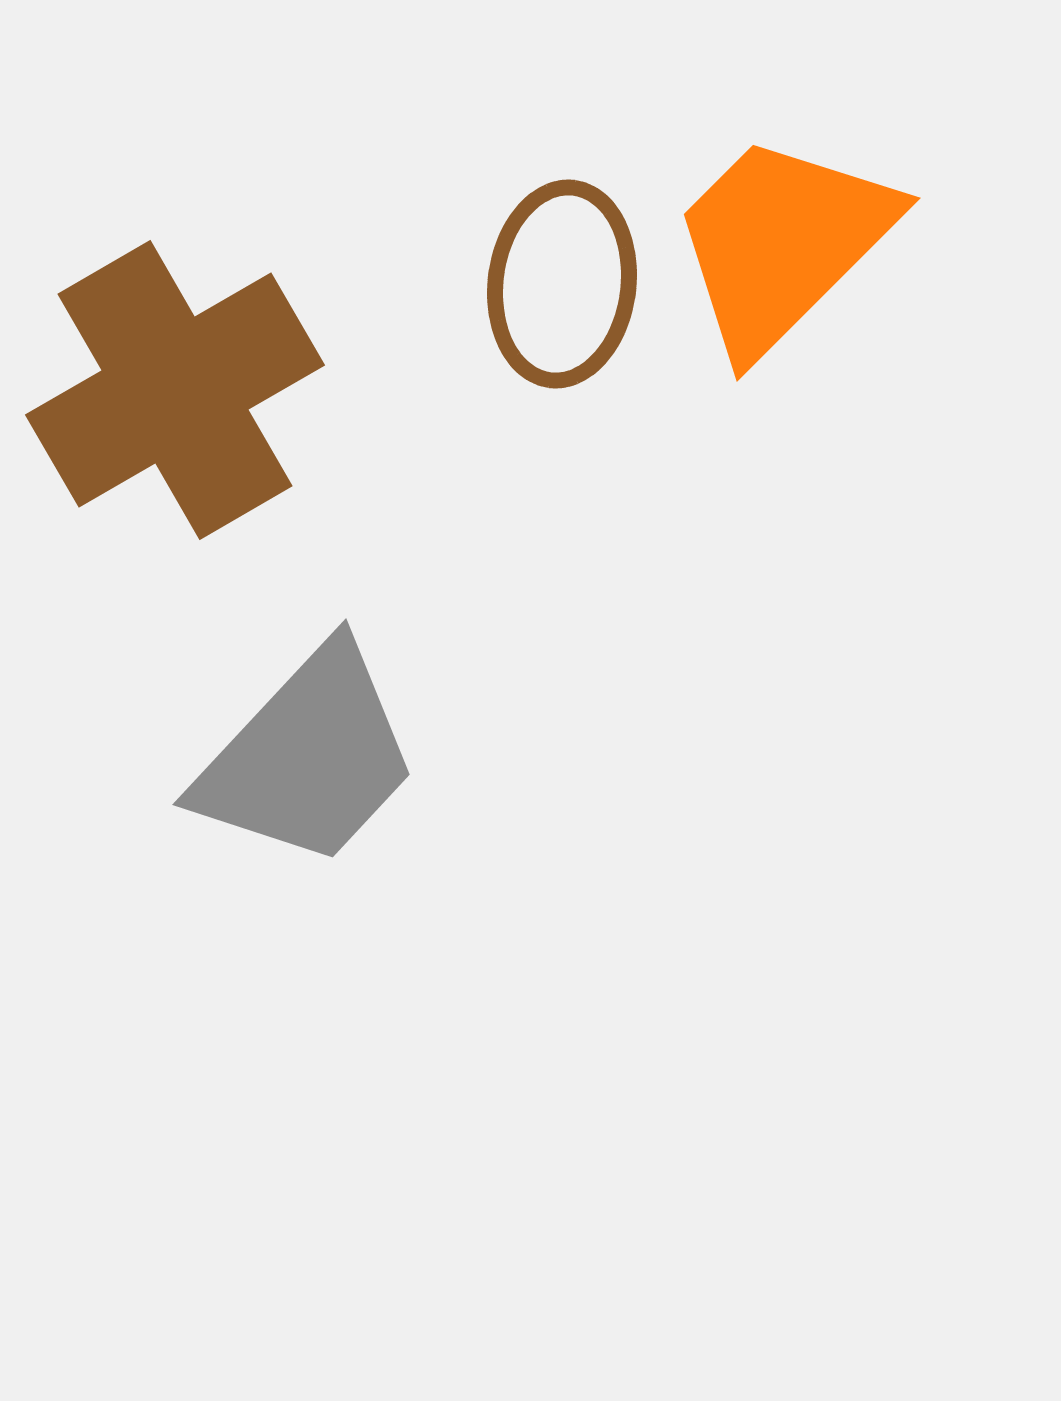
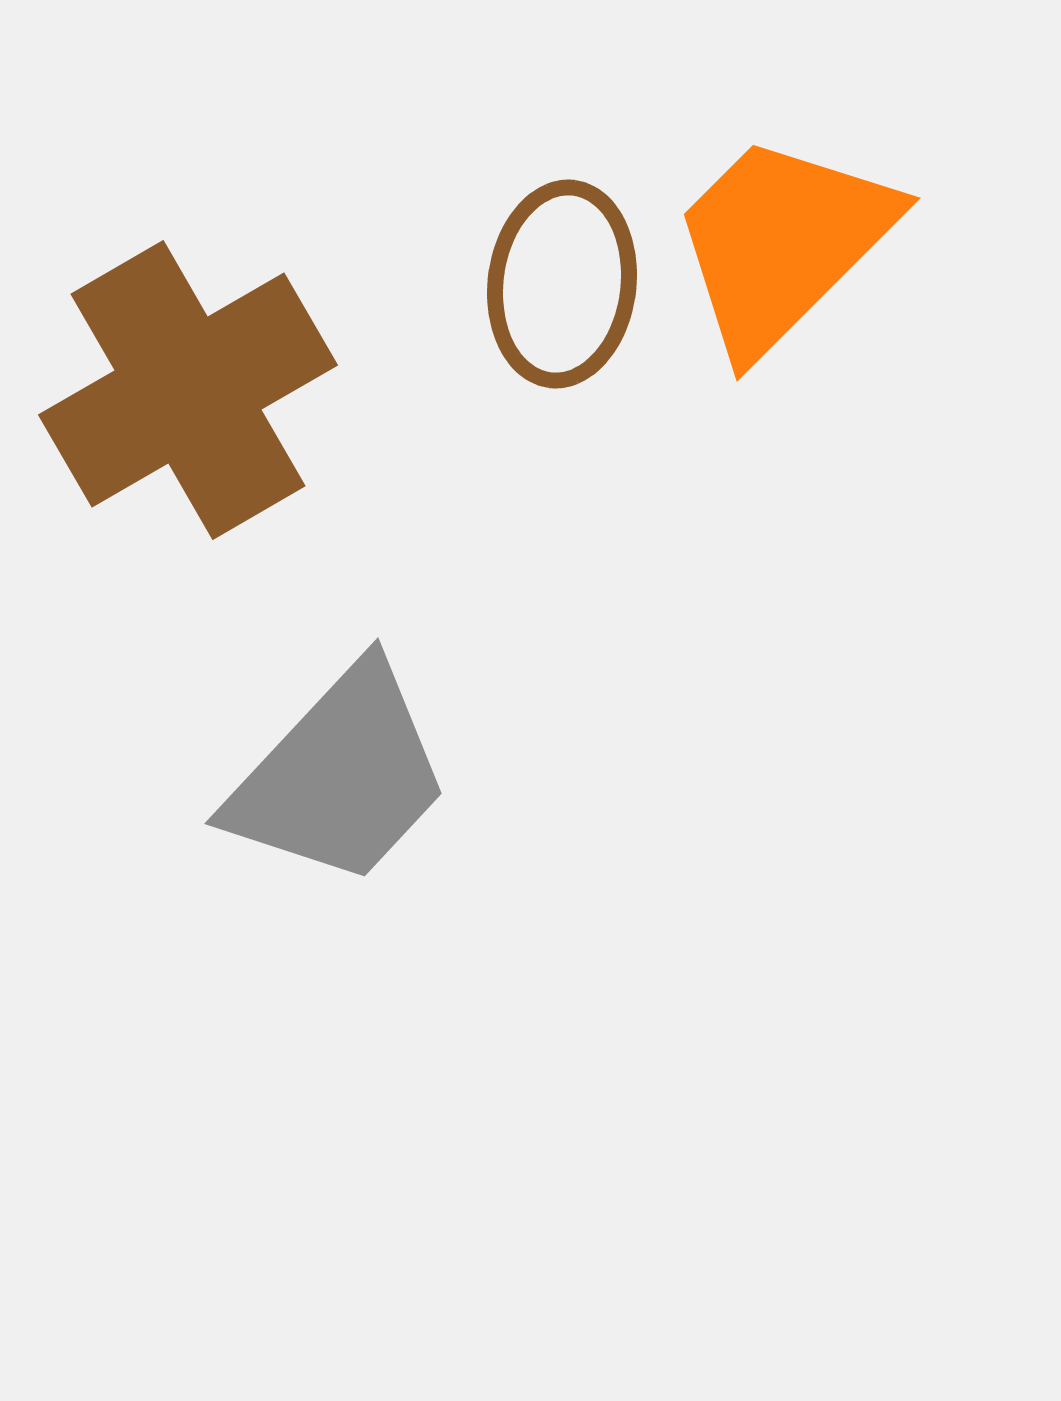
brown cross: moved 13 px right
gray trapezoid: moved 32 px right, 19 px down
